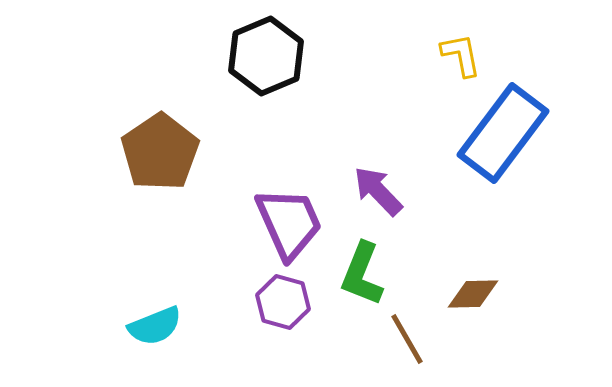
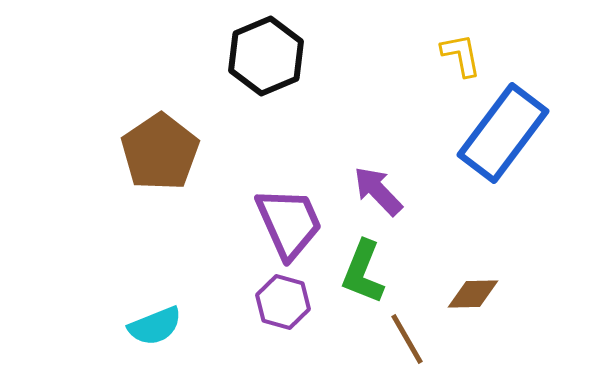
green L-shape: moved 1 px right, 2 px up
